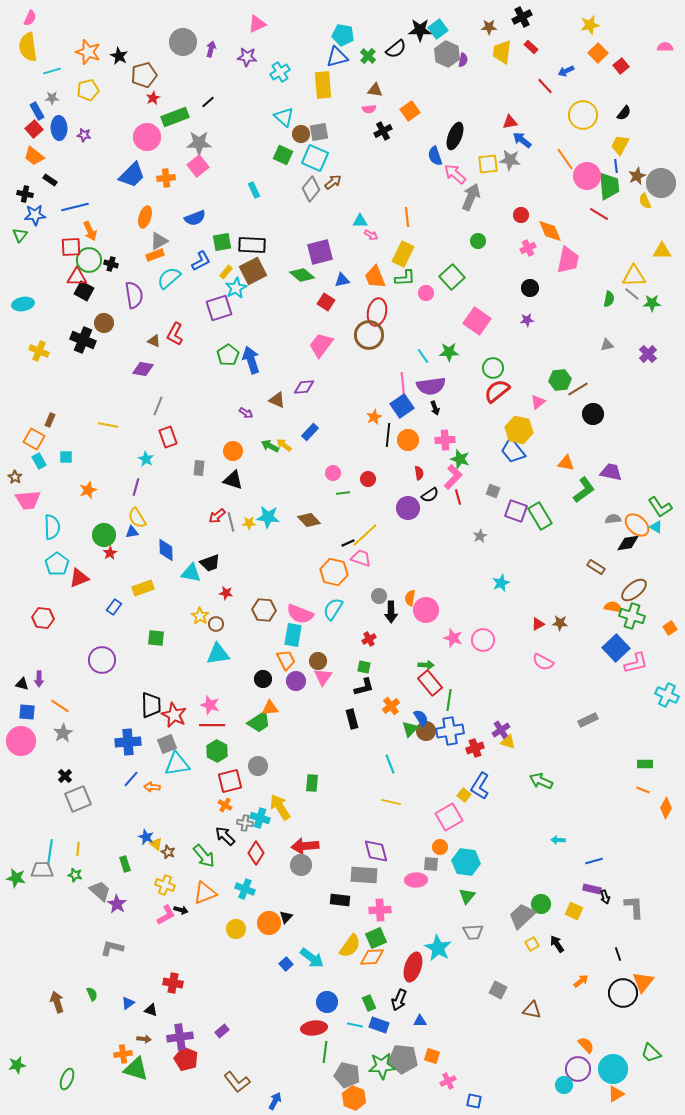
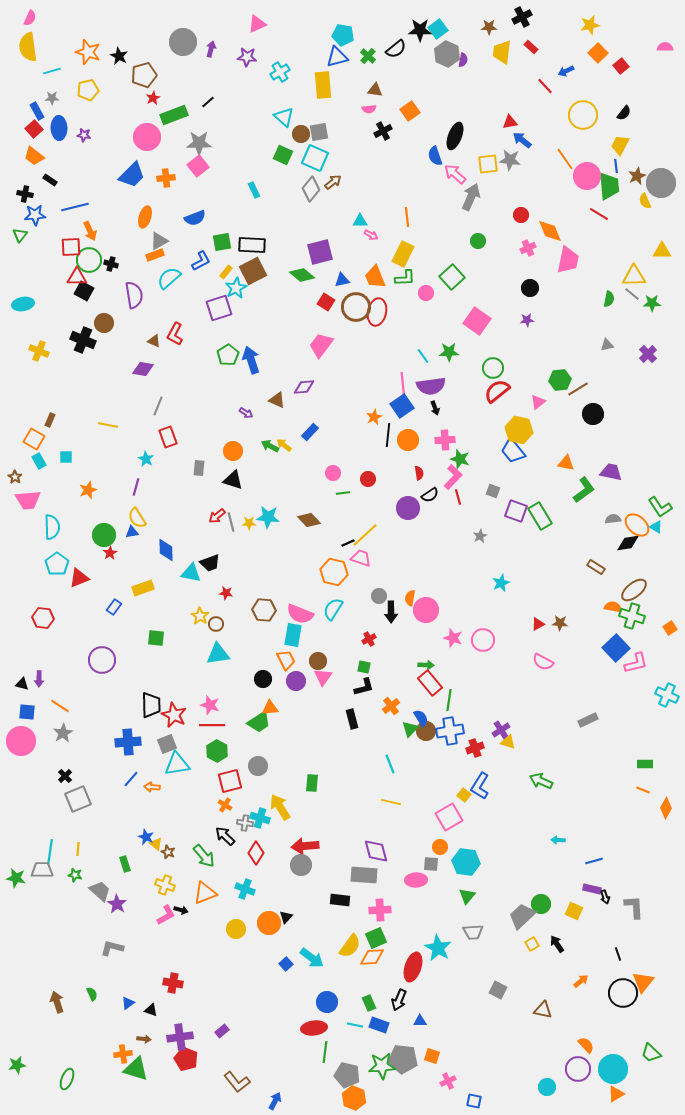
green rectangle at (175, 117): moved 1 px left, 2 px up
brown circle at (369, 335): moved 13 px left, 28 px up
brown triangle at (532, 1010): moved 11 px right
cyan circle at (564, 1085): moved 17 px left, 2 px down
